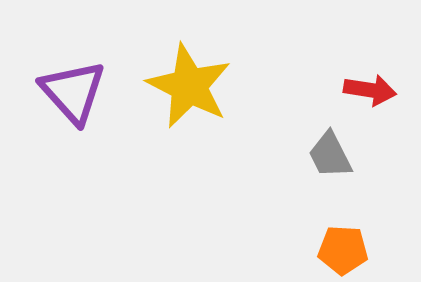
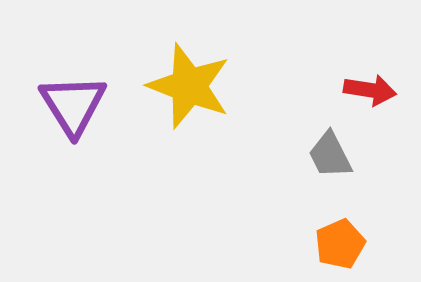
yellow star: rotated 6 degrees counterclockwise
purple triangle: moved 13 px down; rotated 10 degrees clockwise
orange pentagon: moved 3 px left, 6 px up; rotated 27 degrees counterclockwise
